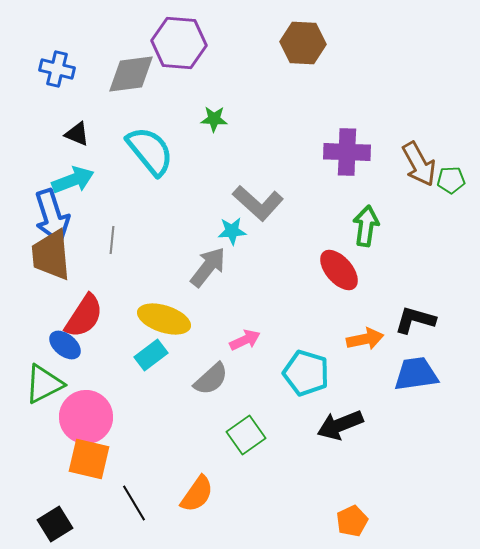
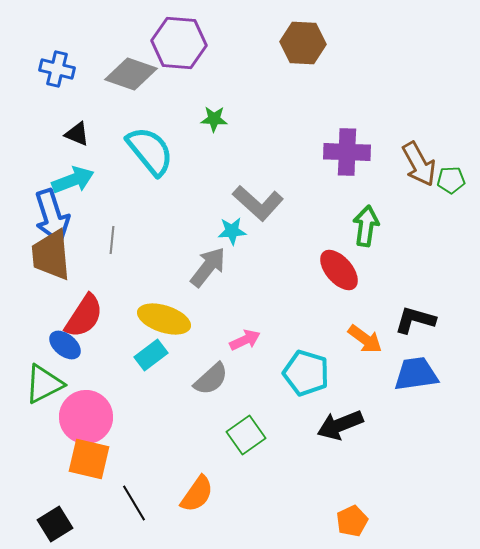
gray diamond: rotated 27 degrees clockwise
orange arrow: rotated 48 degrees clockwise
